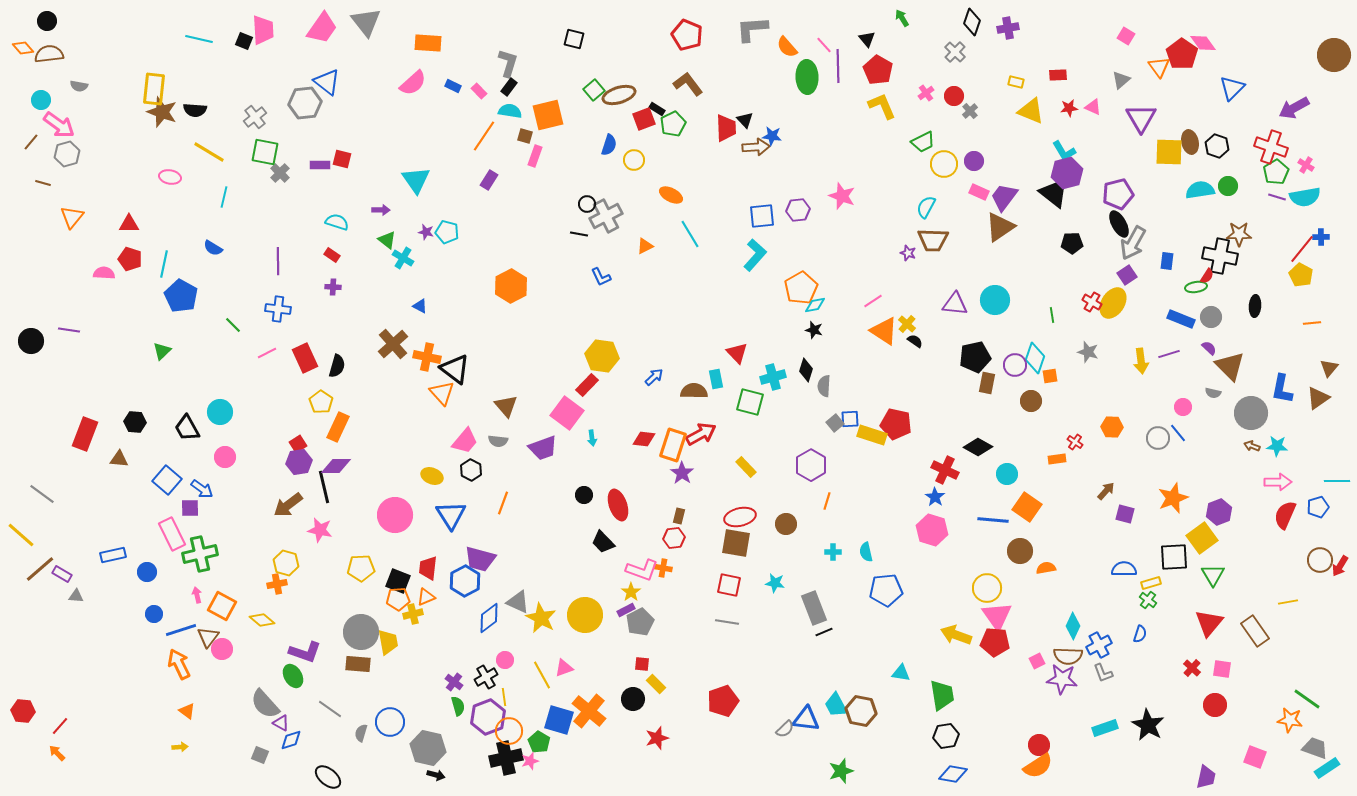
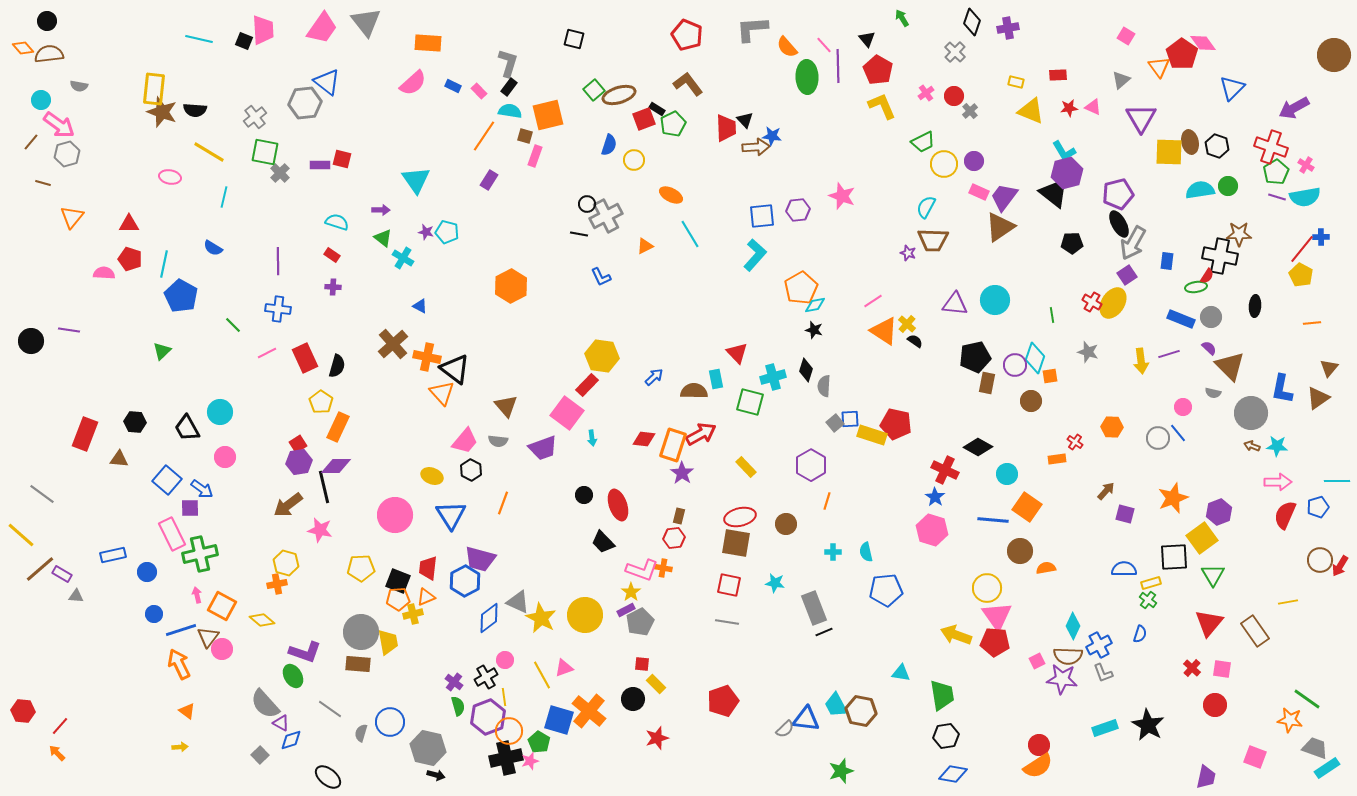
green triangle at (387, 240): moved 4 px left, 2 px up
gray square at (260, 755): rotated 24 degrees clockwise
